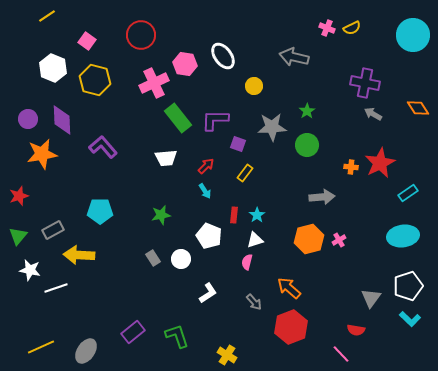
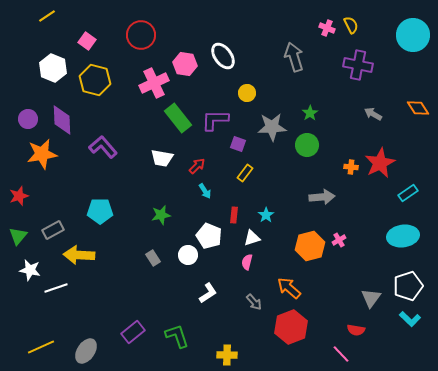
yellow semicircle at (352, 28): moved 1 px left, 3 px up; rotated 90 degrees counterclockwise
gray arrow at (294, 57): rotated 60 degrees clockwise
purple cross at (365, 83): moved 7 px left, 18 px up
yellow circle at (254, 86): moved 7 px left, 7 px down
green star at (307, 111): moved 3 px right, 2 px down
white trapezoid at (166, 158): moved 4 px left; rotated 15 degrees clockwise
red arrow at (206, 166): moved 9 px left
cyan star at (257, 215): moved 9 px right
orange hexagon at (309, 239): moved 1 px right, 7 px down
white triangle at (255, 240): moved 3 px left, 2 px up
white circle at (181, 259): moved 7 px right, 4 px up
yellow cross at (227, 355): rotated 30 degrees counterclockwise
